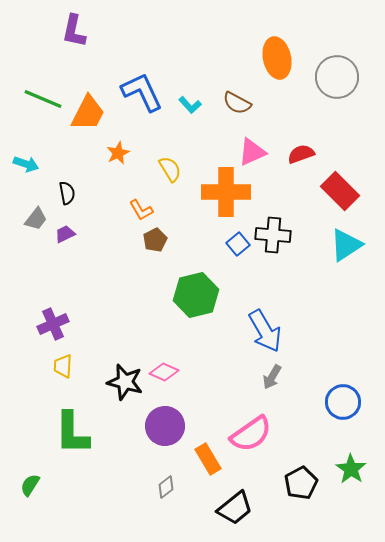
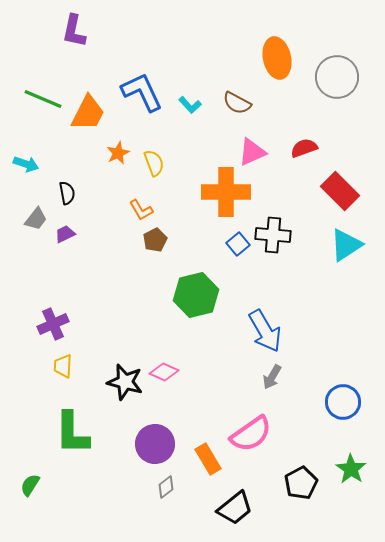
red semicircle: moved 3 px right, 6 px up
yellow semicircle: moved 16 px left, 6 px up; rotated 12 degrees clockwise
purple circle: moved 10 px left, 18 px down
